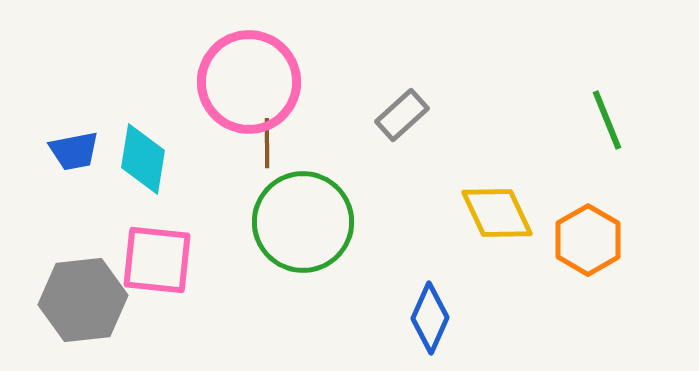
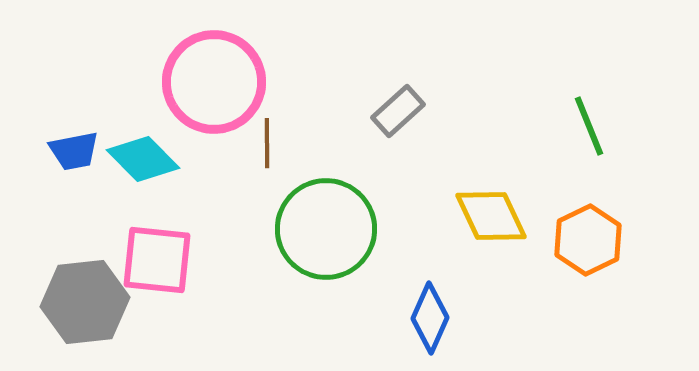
pink circle: moved 35 px left
gray rectangle: moved 4 px left, 4 px up
green line: moved 18 px left, 6 px down
cyan diamond: rotated 54 degrees counterclockwise
yellow diamond: moved 6 px left, 3 px down
green circle: moved 23 px right, 7 px down
orange hexagon: rotated 4 degrees clockwise
gray hexagon: moved 2 px right, 2 px down
